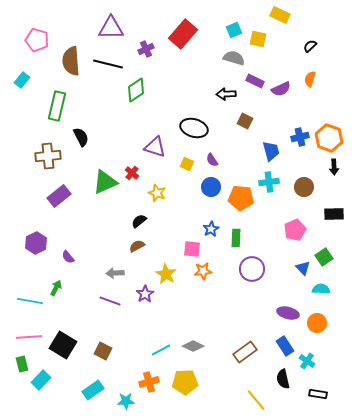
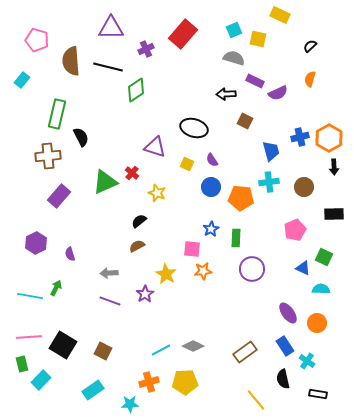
black line at (108, 64): moved 3 px down
purple semicircle at (281, 89): moved 3 px left, 4 px down
green rectangle at (57, 106): moved 8 px down
orange hexagon at (329, 138): rotated 12 degrees clockwise
purple rectangle at (59, 196): rotated 10 degrees counterclockwise
purple semicircle at (68, 257): moved 2 px right, 3 px up; rotated 24 degrees clockwise
green square at (324, 257): rotated 30 degrees counterclockwise
blue triangle at (303, 268): rotated 21 degrees counterclockwise
gray arrow at (115, 273): moved 6 px left
cyan line at (30, 301): moved 5 px up
purple ellipse at (288, 313): rotated 40 degrees clockwise
cyan star at (126, 401): moved 4 px right, 3 px down
